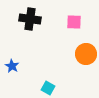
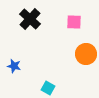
black cross: rotated 35 degrees clockwise
blue star: moved 2 px right; rotated 16 degrees counterclockwise
